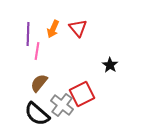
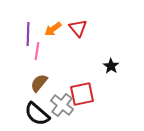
orange arrow: rotated 30 degrees clockwise
black star: moved 1 px right, 1 px down
red square: rotated 15 degrees clockwise
